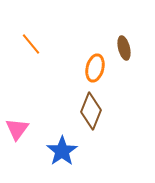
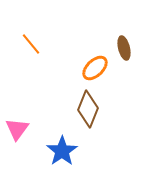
orange ellipse: rotated 32 degrees clockwise
brown diamond: moved 3 px left, 2 px up
